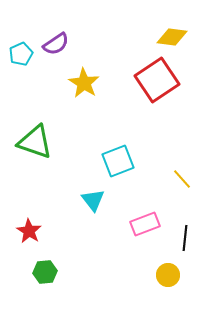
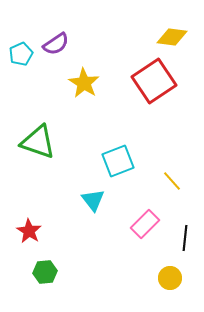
red square: moved 3 px left, 1 px down
green triangle: moved 3 px right
yellow line: moved 10 px left, 2 px down
pink rectangle: rotated 24 degrees counterclockwise
yellow circle: moved 2 px right, 3 px down
